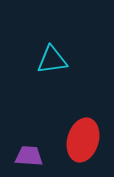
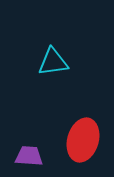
cyan triangle: moved 1 px right, 2 px down
